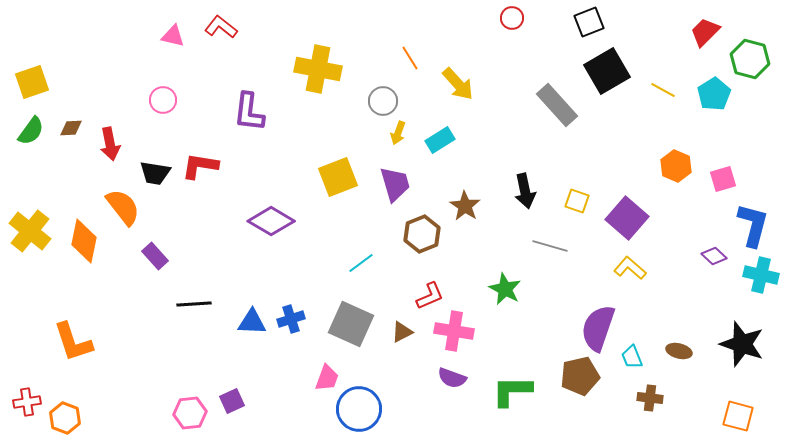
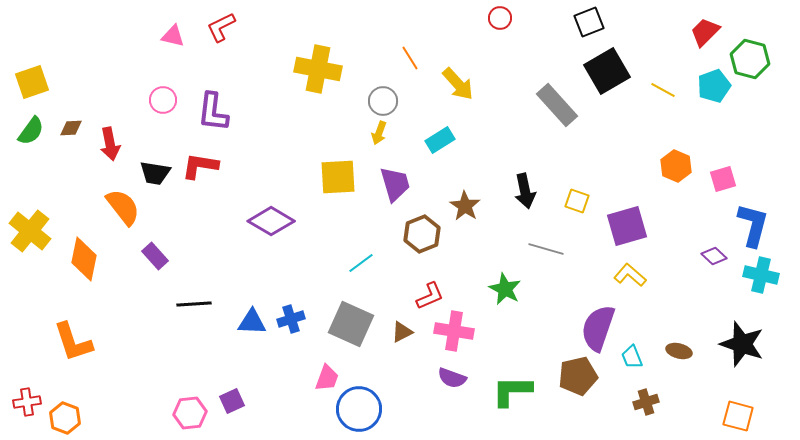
red circle at (512, 18): moved 12 px left
red L-shape at (221, 27): rotated 64 degrees counterclockwise
cyan pentagon at (714, 94): moved 8 px up; rotated 12 degrees clockwise
purple L-shape at (249, 112): moved 36 px left
yellow arrow at (398, 133): moved 19 px left
yellow square at (338, 177): rotated 18 degrees clockwise
purple square at (627, 218): moved 8 px down; rotated 33 degrees clockwise
orange diamond at (84, 241): moved 18 px down
gray line at (550, 246): moved 4 px left, 3 px down
yellow L-shape at (630, 268): moved 7 px down
brown pentagon at (580, 376): moved 2 px left
brown cross at (650, 398): moved 4 px left, 4 px down; rotated 25 degrees counterclockwise
